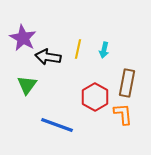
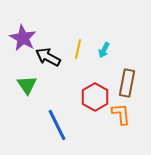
cyan arrow: rotated 14 degrees clockwise
black arrow: rotated 20 degrees clockwise
green triangle: rotated 10 degrees counterclockwise
orange L-shape: moved 2 px left
blue line: rotated 44 degrees clockwise
